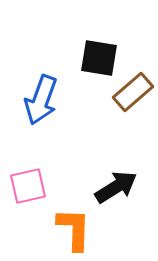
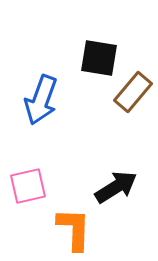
brown rectangle: rotated 9 degrees counterclockwise
